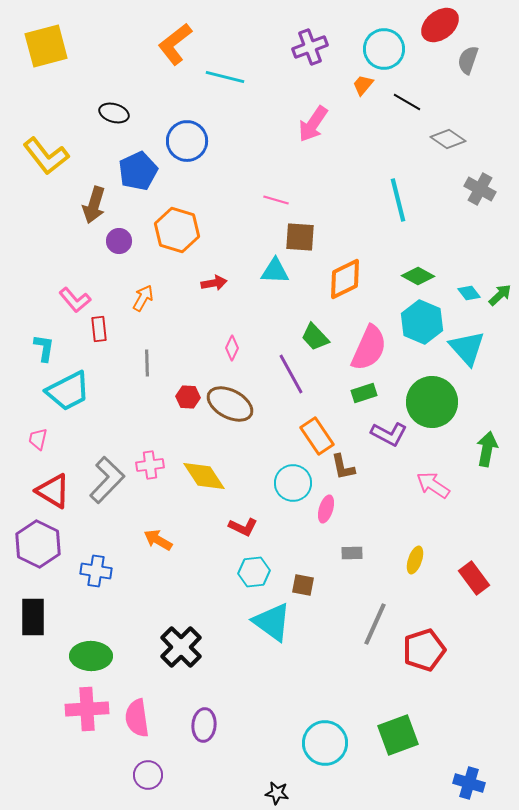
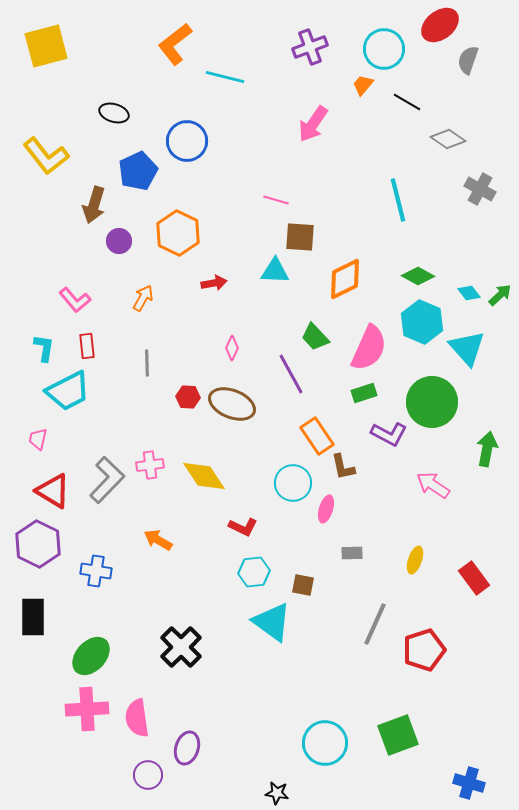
orange hexagon at (177, 230): moved 1 px right, 3 px down; rotated 9 degrees clockwise
red rectangle at (99, 329): moved 12 px left, 17 px down
brown ellipse at (230, 404): moved 2 px right; rotated 6 degrees counterclockwise
green ellipse at (91, 656): rotated 48 degrees counterclockwise
purple ellipse at (204, 725): moved 17 px left, 23 px down; rotated 12 degrees clockwise
